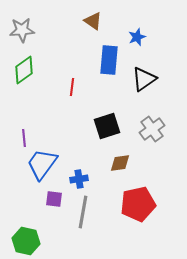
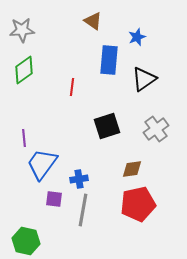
gray cross: moved 4 px right
brown diamond: moved 12 px right, 6 px down
gray line: moved 2 px up
